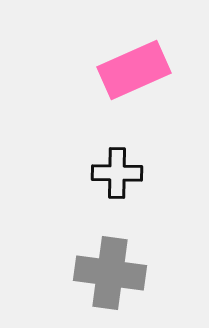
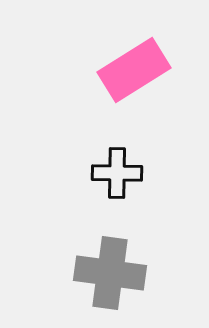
pink rectangle: rotated 8 degrees counterclockwise
